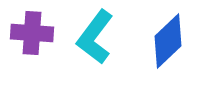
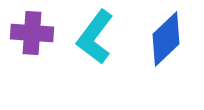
blue diamond: moved 2 px left, 2 px up
